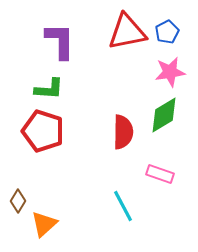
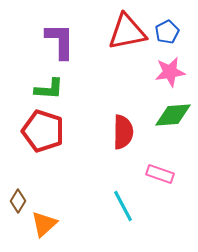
green diamond: moved 9 px right; rotated 27 degrees clockwise
